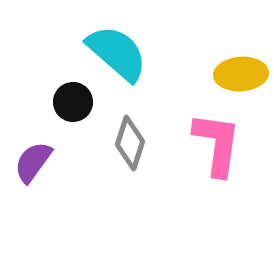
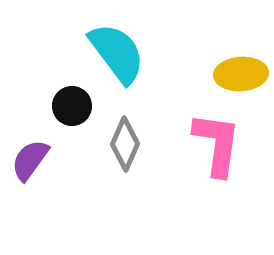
cyan semicircle: rotated 12 degrees clockwise
black circle: moved 1 px left, 4 px down
gray diamond: moved 5 px left, 1 px down; rotated 6 degrees clockwise
purple semicircle: moved 3 px left, 2 px up
